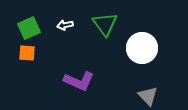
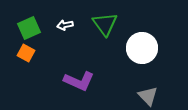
orange square: moved 1 px left; rotated 24 degrees clockwise
